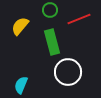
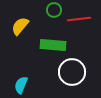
green circle: moved 4 px right
red line: rotated 15 degrees clockwise
green rectangle: moved 1 px right, 3 px down; rotated 70 degrees counterclockwise
white circle: moved 4 px right
